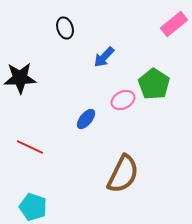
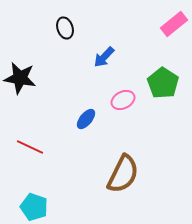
black star: rotated 12 degrees clockwise
green pentagon: moved 9 px right, 1 px up
cyan pentagon: moved 1 px right
